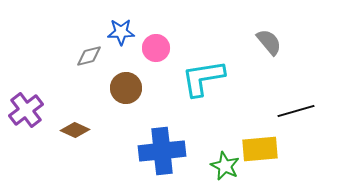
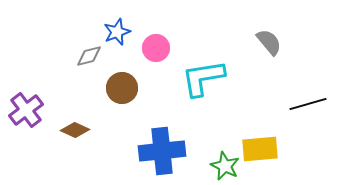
blue star: moved 4 px left; rotated 20 degrees counterclockwise
brown circle: moved 4 px left
black line: moved 12 px right, 7 px up
